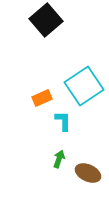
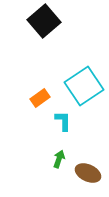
black square: moved 2 px left, 1 px down
orange rectangle: moved 2 px left; rotated 12 degrees counterclockwise
